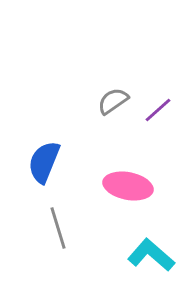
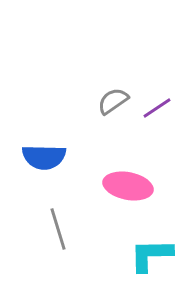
purple line: moved 1 px left, 2 px up; rotated 8 degrees clockwise
blue semicircle: moved 5 px up; rotated 111 degrees counterclockwise
gray line: moved 1 px down
cyan L-shape: rotated 42 degrees counterclockwise
